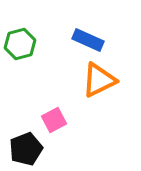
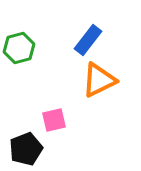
blue rectangle: rotated 76 degrees counterclockwise
green hexagon: moved 1 px left, 4 px down
pink square: rotated 15 degrees clockwise
